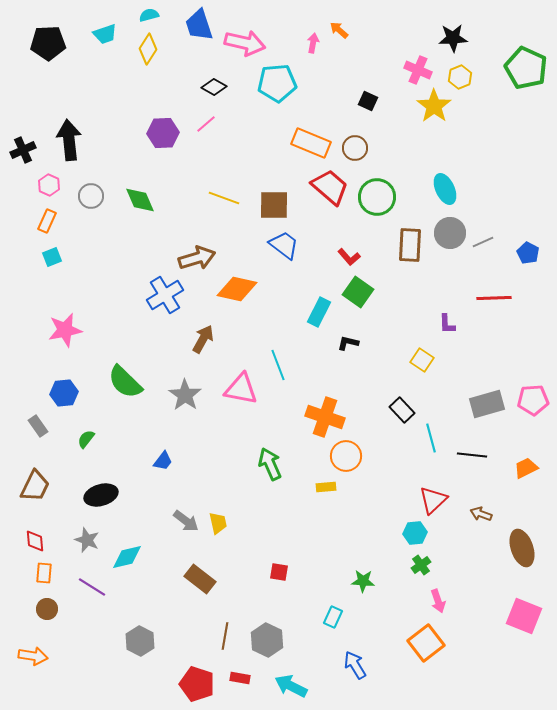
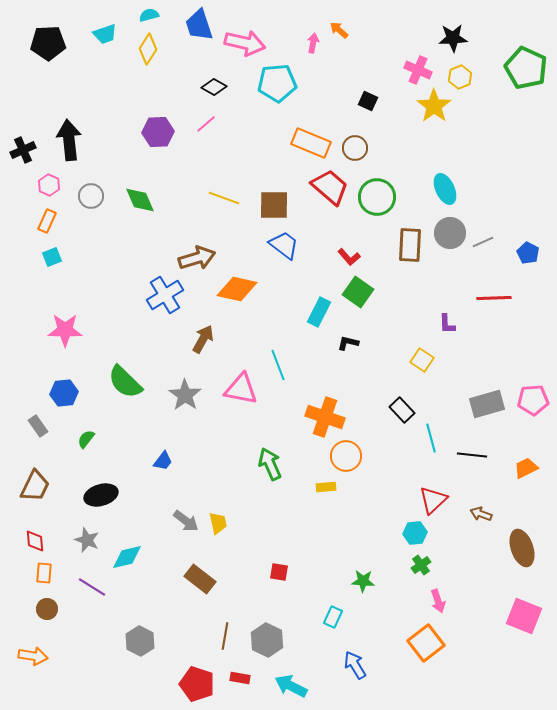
purple hexagon at (163, 133): moved 5 px left, 1 px up
pink star at (65, 330): rotated 12 degrees clockwise
